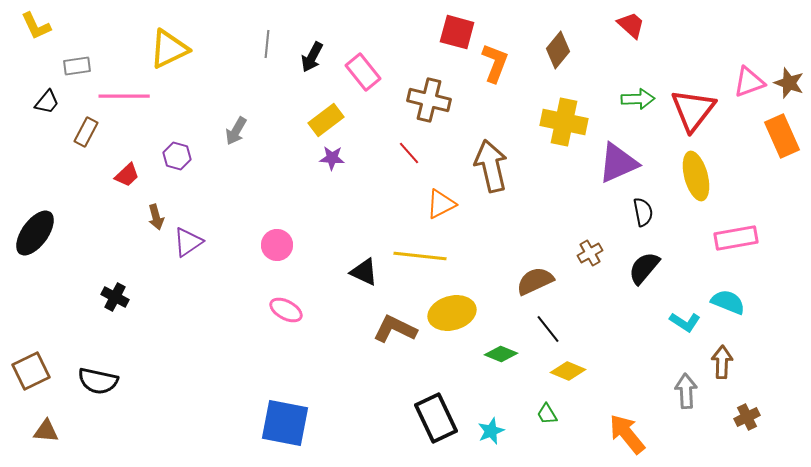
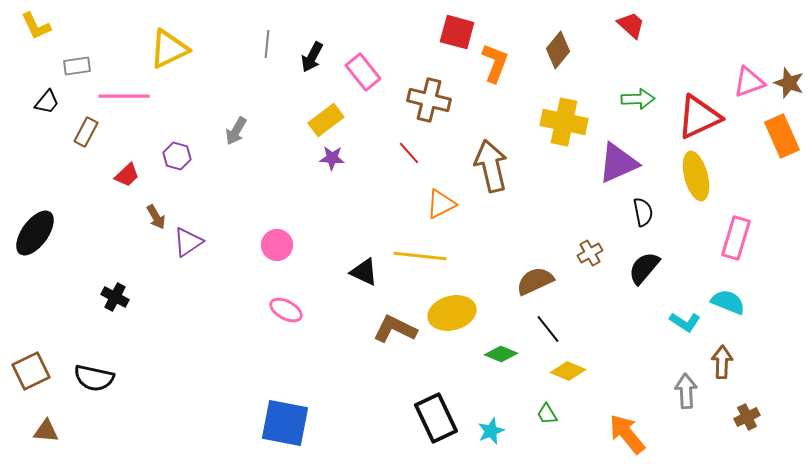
red triangle at (693, 110): moved 6 px right, 7 px down; rotated 27 degrees clockwise
brown arrow at (156, 217): rotated 15 degrees counterclockwise
pink rectangle at (736, 238): rotated 63 degrees counterclockwise
black semicircle at (98, 381): moved 4 px left, 3 px up
